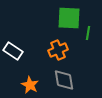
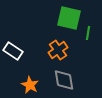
green square: rotated 10 degrees clockwise
orange cross: rotated 12 degrees counterclockwise
